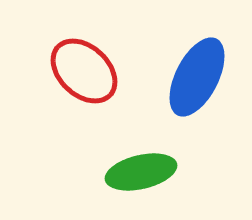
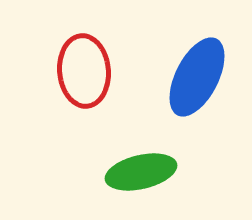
red ellipse: rotated 42 degrees clockwise
